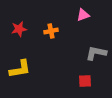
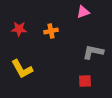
pink triangle: moved 3 px up
red star: rotated 14 degrees clockwise
gray L-shape: moved 3 px left, 1 px up
yellow L-shape: moved 2 px right; rotated 70 degrees clockwise
